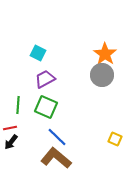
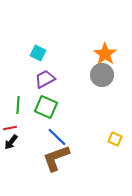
brown L-shape: rotated 60 degrees counterclockwise
